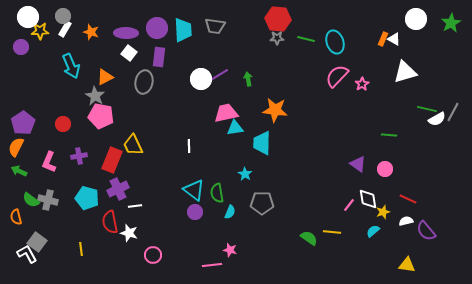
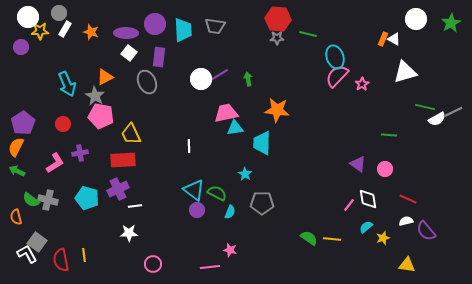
gray circle at (63, 16): moved 4 px left, 3 px up
purple circle at (157, 28): moved 2 px left, 4 px up
green line at (306, 39): moved 2 px right, 5 px up
cyan ellipse at (335, 42): moved 15 px down
cyan arrow at (71, 66): moved 4 px left, 18 px down
gray ellipse at (144, 82): moved 3 px right; rotated 35 degrees counterclockwise
green line at (427, 109): moved 2 px left, 2 px up
orange star at (275, 110): moved 2 px right
gray line at (453, 112): rotated 36 degrees clockwise
yellow trapezoid at (133, 145): moved 2 px left, 11 px up
purple cross at (79, 156): moved 1 px right, 3 px up
red rectangle at (112, 160): moved 11 px right; rotated 65 degrees clockwise
pink L-shape at (49, 162): moved 6 px right, 1 px down; rotated 145 degrees counterclockwise
green arrow at (19, 171): moved 2 px left
green semicircle at (217, 193): rotated 126 degrees clockwise
purple circle at (195, 212): moved 2 px right, 2 px up
yellow star at (383, 212): moved 26 px down
red semicircle at (110, 222): moved 49 px left, 38 px down
cyan semicircle at (373, 231): moved 7 px left, 4 px up
yellow line at (332, 232): moved 7 px down
white star at (129, 233): rotated 18 degrees counterclockwise
yellow line at (81, 249): moved 3 px right, 6 px down
pink circle at (153, 255): moved 9 px down
pink line at (212, 265): moved 2 px left, 2 px down
